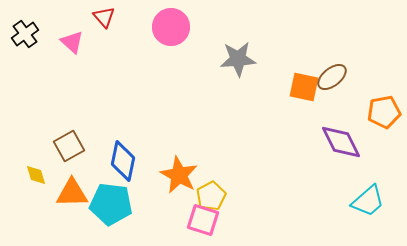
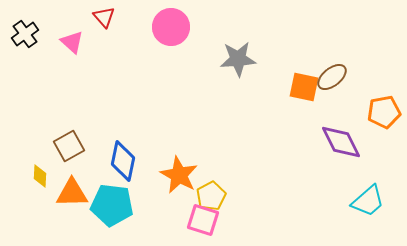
yellow diamond: moved 4 px right, 1 px down; rotated 20 degrees clockwise
cyan pentagon: moved 1 px right, 1 px down
